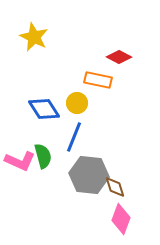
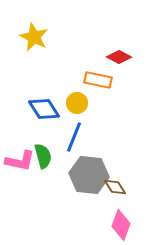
pink L-shape: rotated 12 degrees counterclockwise
brown diamond: rotated 15 degrees counterclockwise
pink diamond: moved 6 px down
